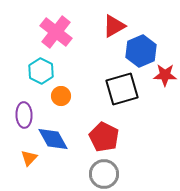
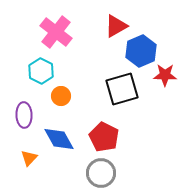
red triangle: moved 2 px right
blue diamond: moved 6 px right
gray circle: moved 3 px left, 1 px up
